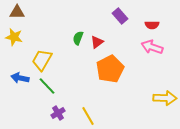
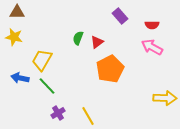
pink arrow: rotated 10 degrees clockwise
